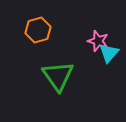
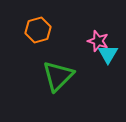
cyan triangle: moved 1 px left, 1 px down; rotated 10 degrees counterclockwise
green triangle: rotated 20 degrees clockwise
